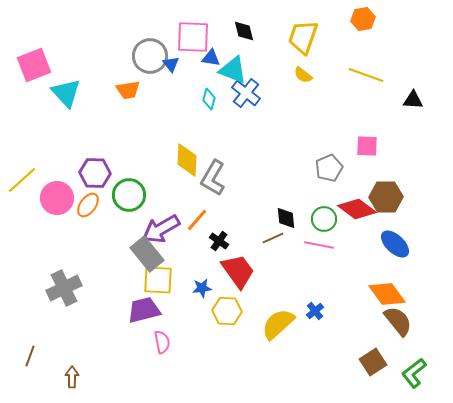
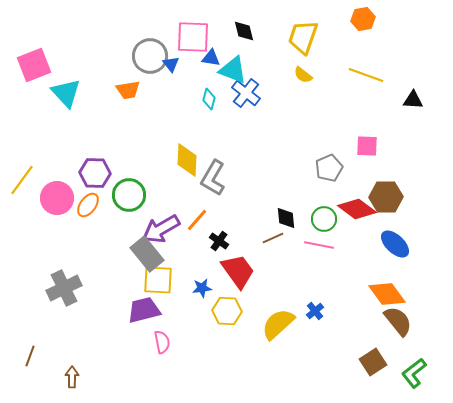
yellow line at (22, 180): rotated 12 degrees counterclockwise
